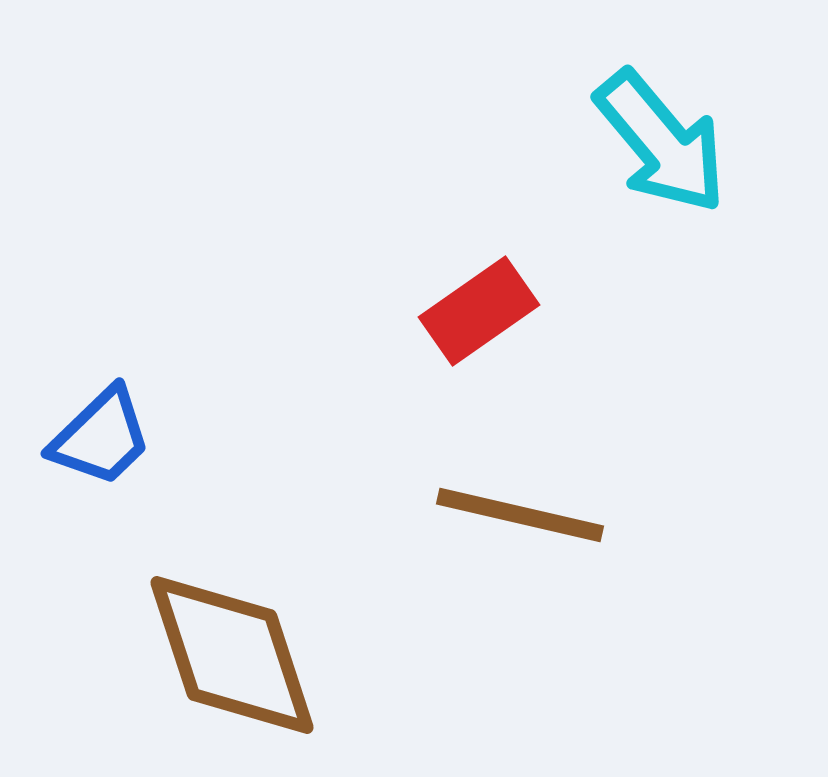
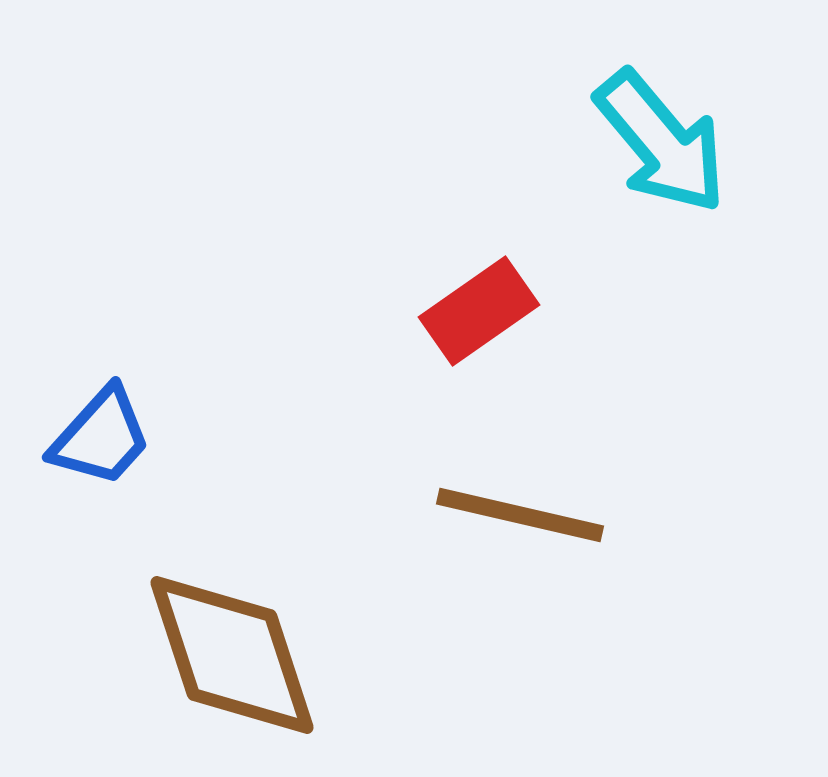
blue trapezoid: rotated 4 degrees counterclockwise
